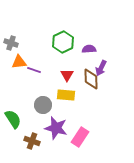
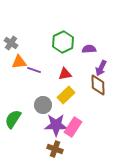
gray cross: rotated 16 degrees clockwise
red triangle: moved 2 px left, 1 px up; rotated 48 degrees clockwise
brown diamond: moved 7 px right, 6 px down
yellow rectangle: rotated 48 degrees counterclockwise
green semicircle: rotated 114 degrees counterclockwise
purple star: moved 3 px up; rotated 15 degrees counterclockwise
pink rectangle: moved 7 px left, 10 px up
brown cross: moved 23 px right, 8 px down
